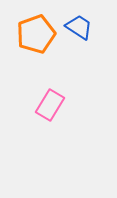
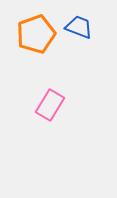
blue trapezoid: rotated 12 degrees counterclockwise
